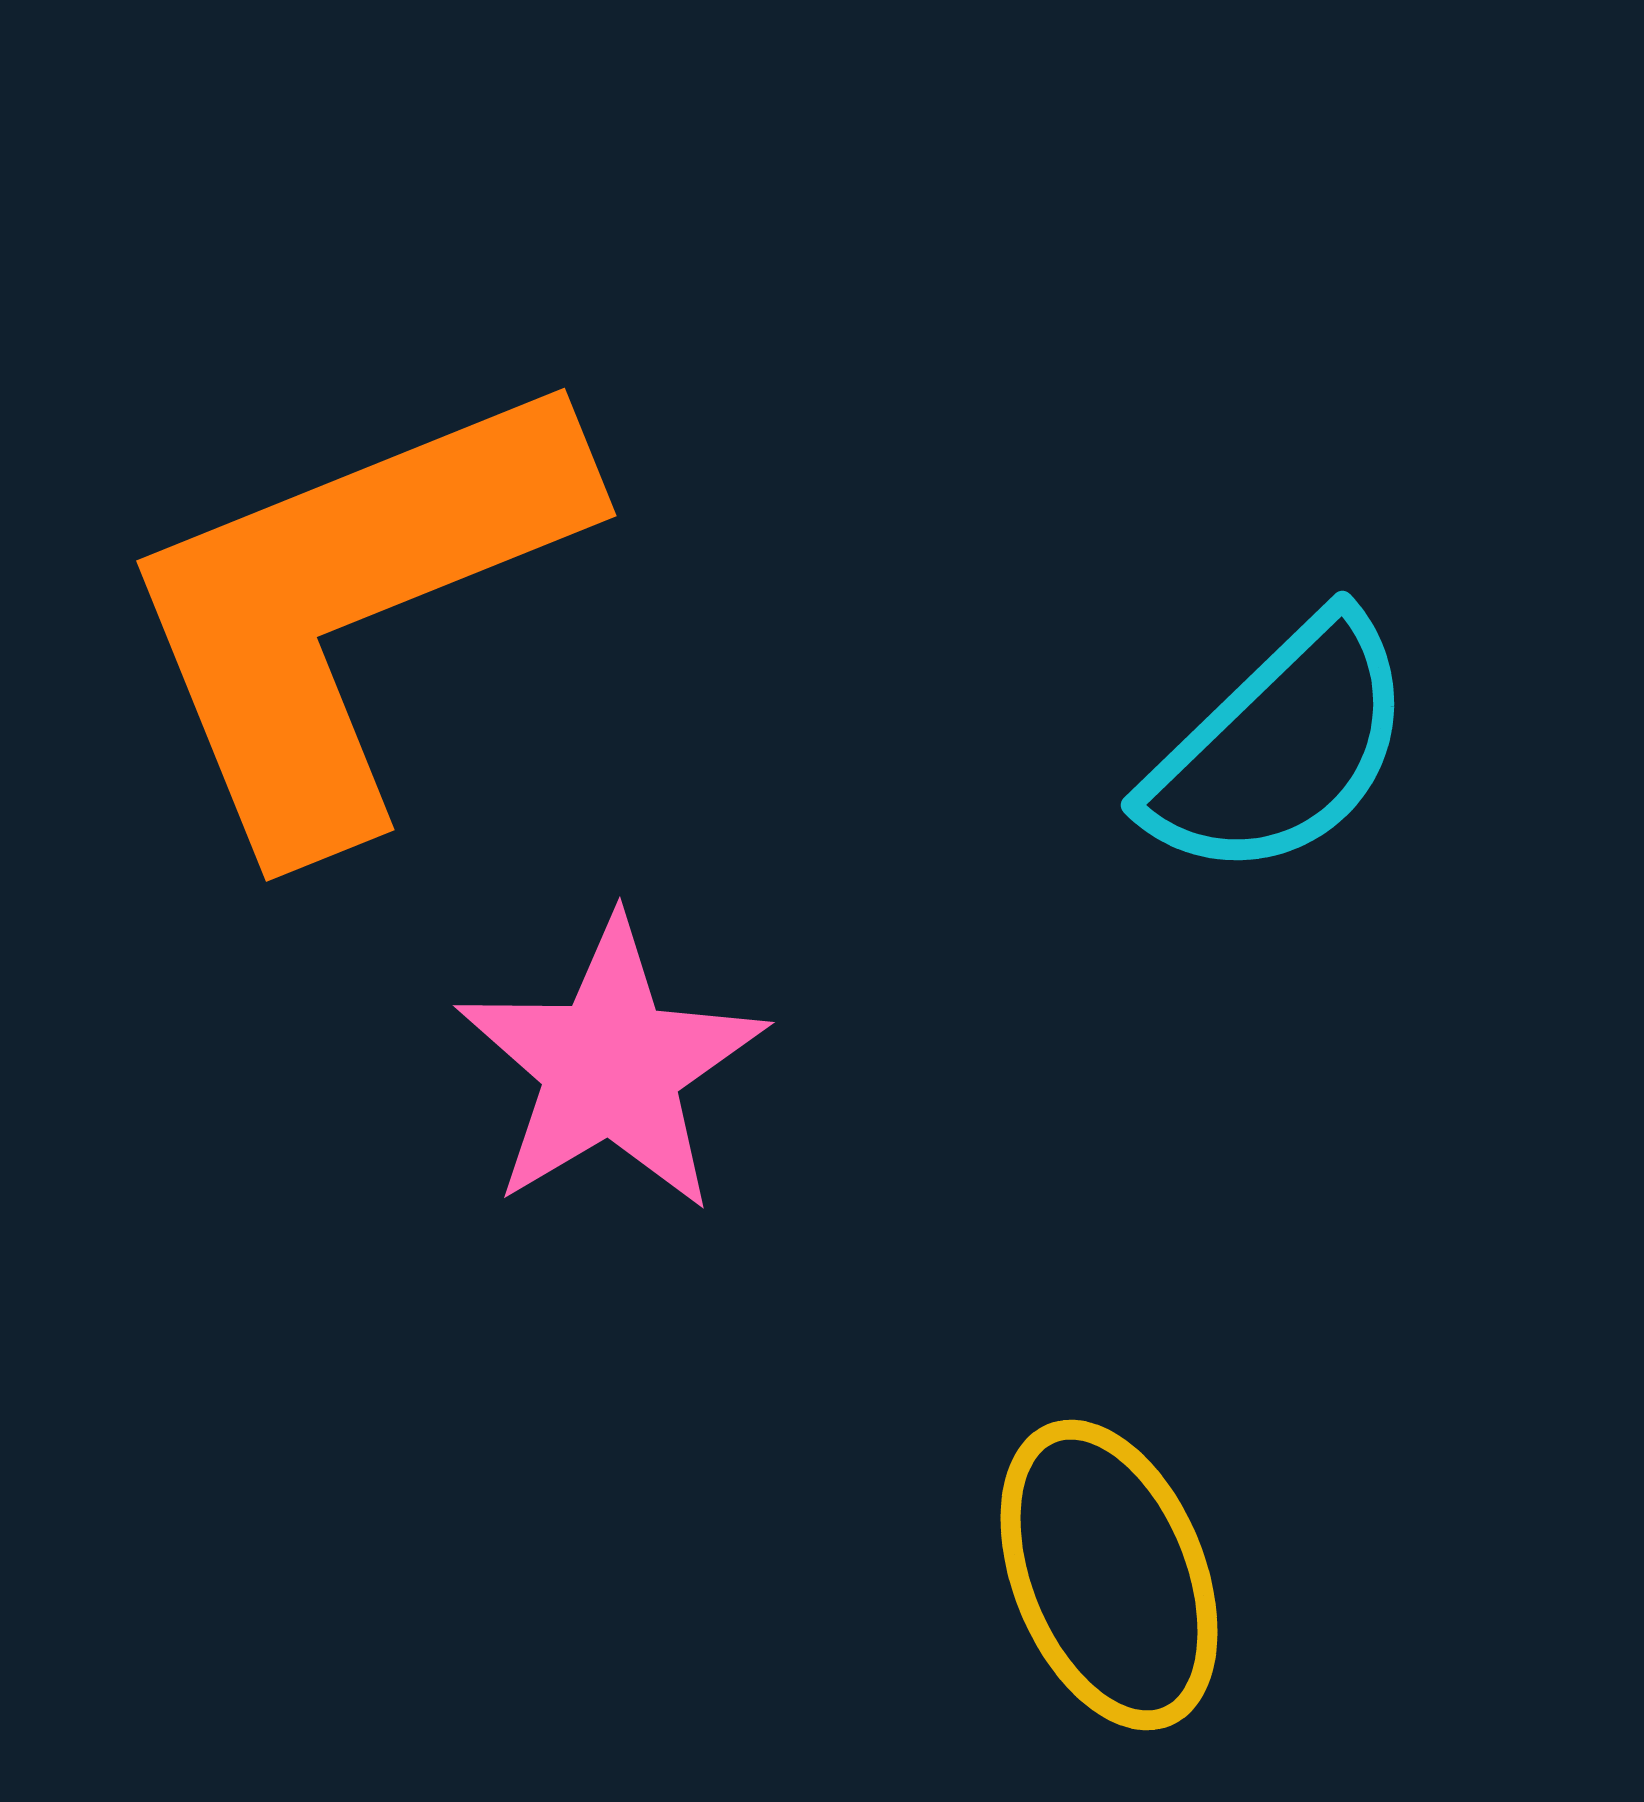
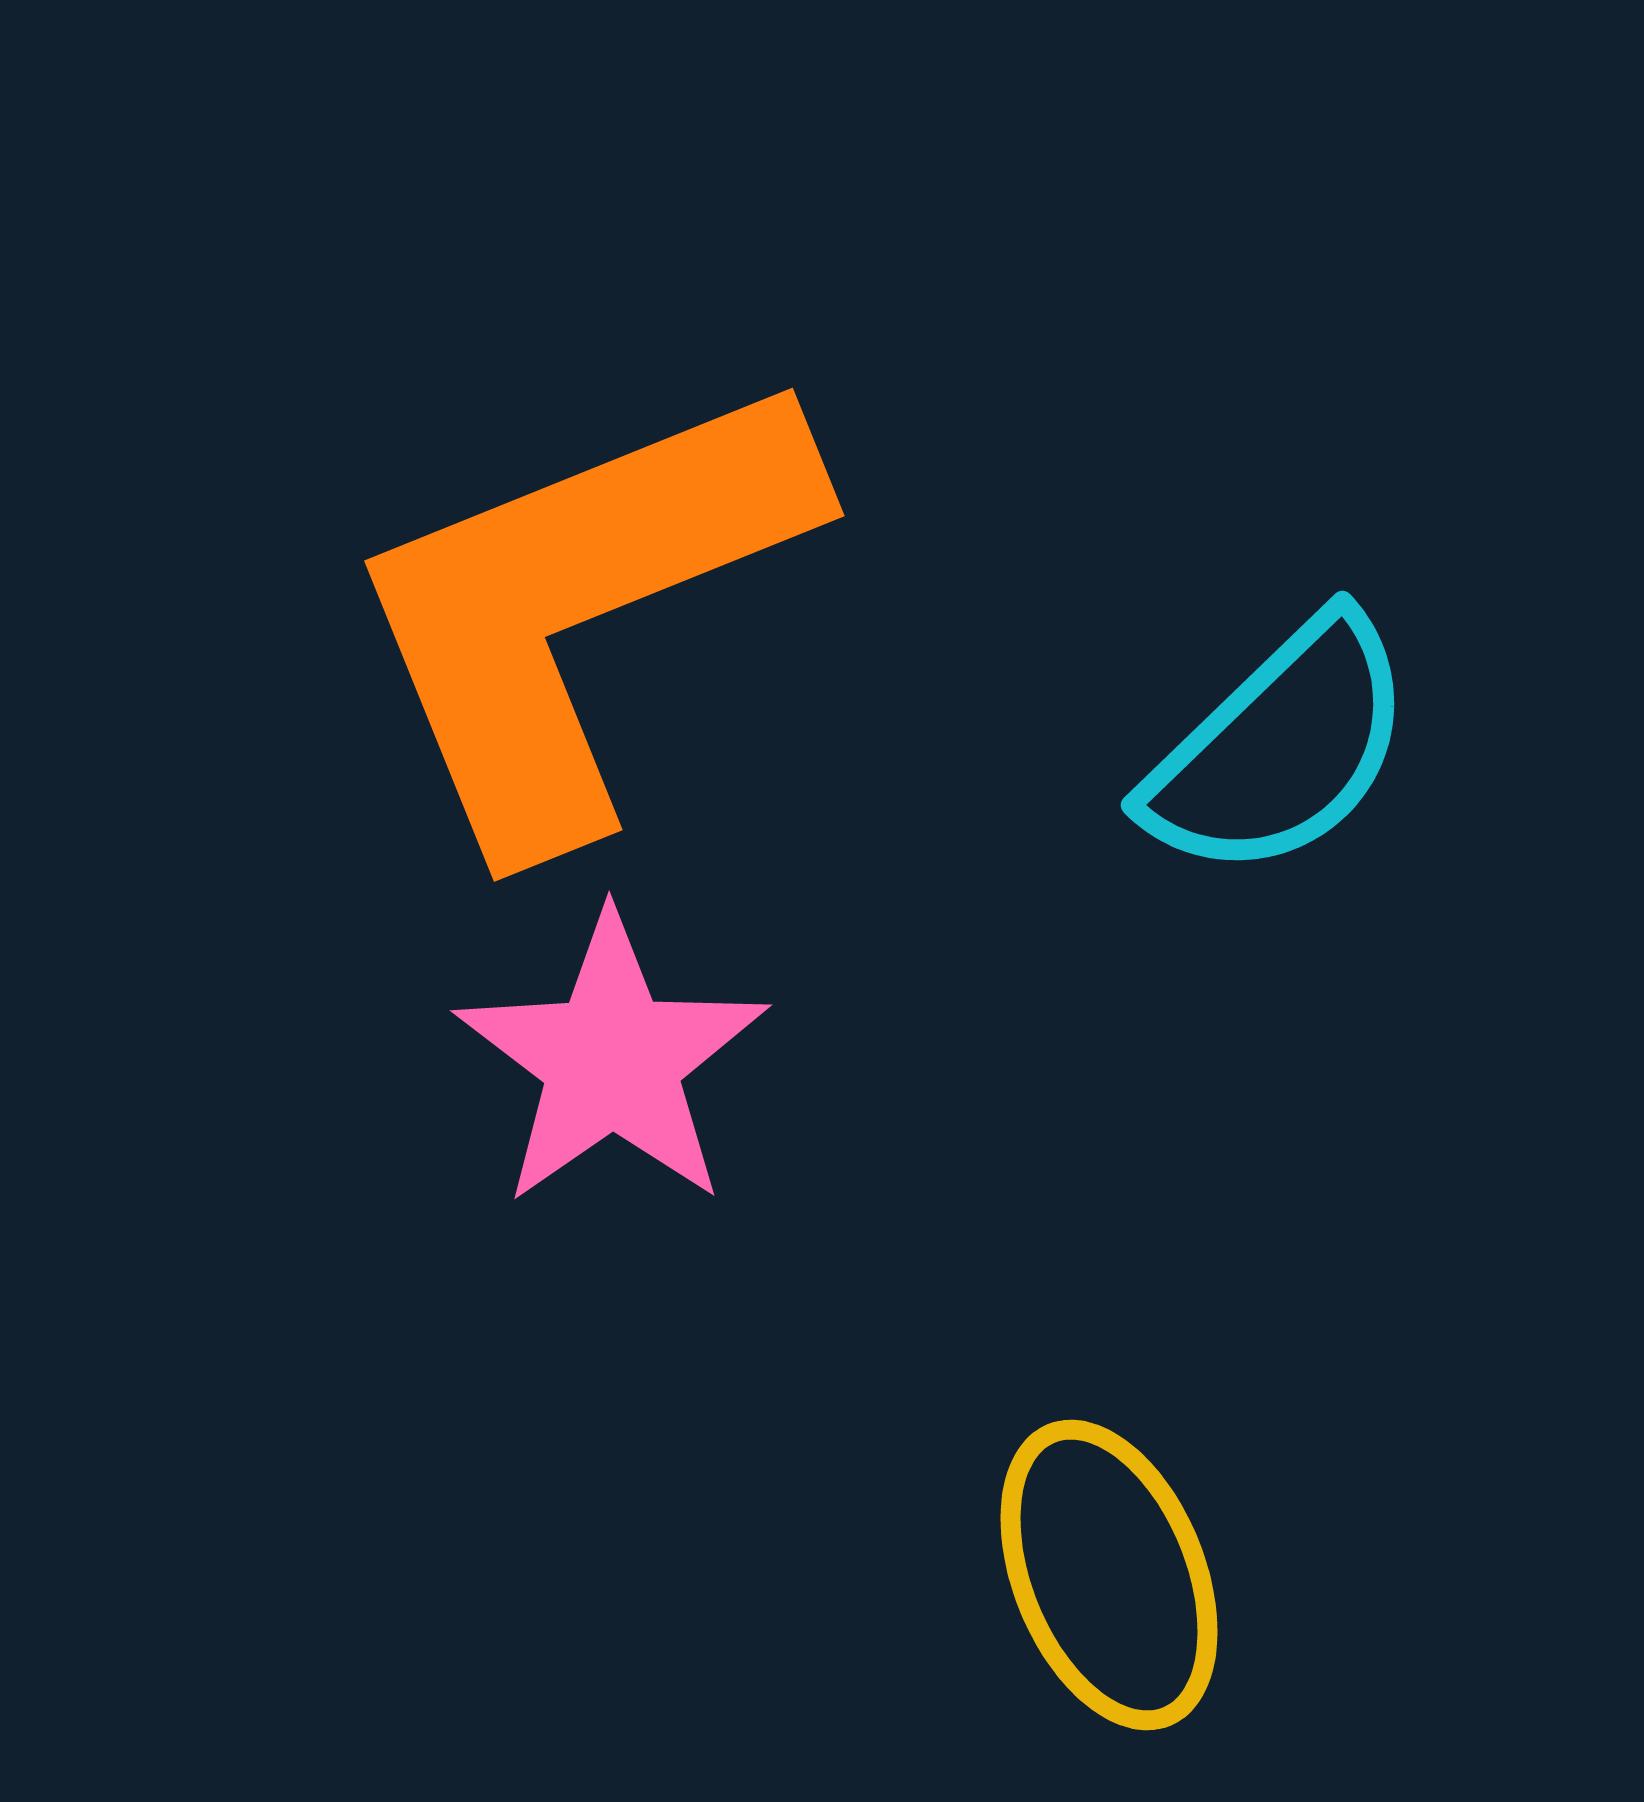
orange L-shape: moved 228 px right
pink star: moved 1 px right, 6 px up; rotated 4 degrees counterclockwise
